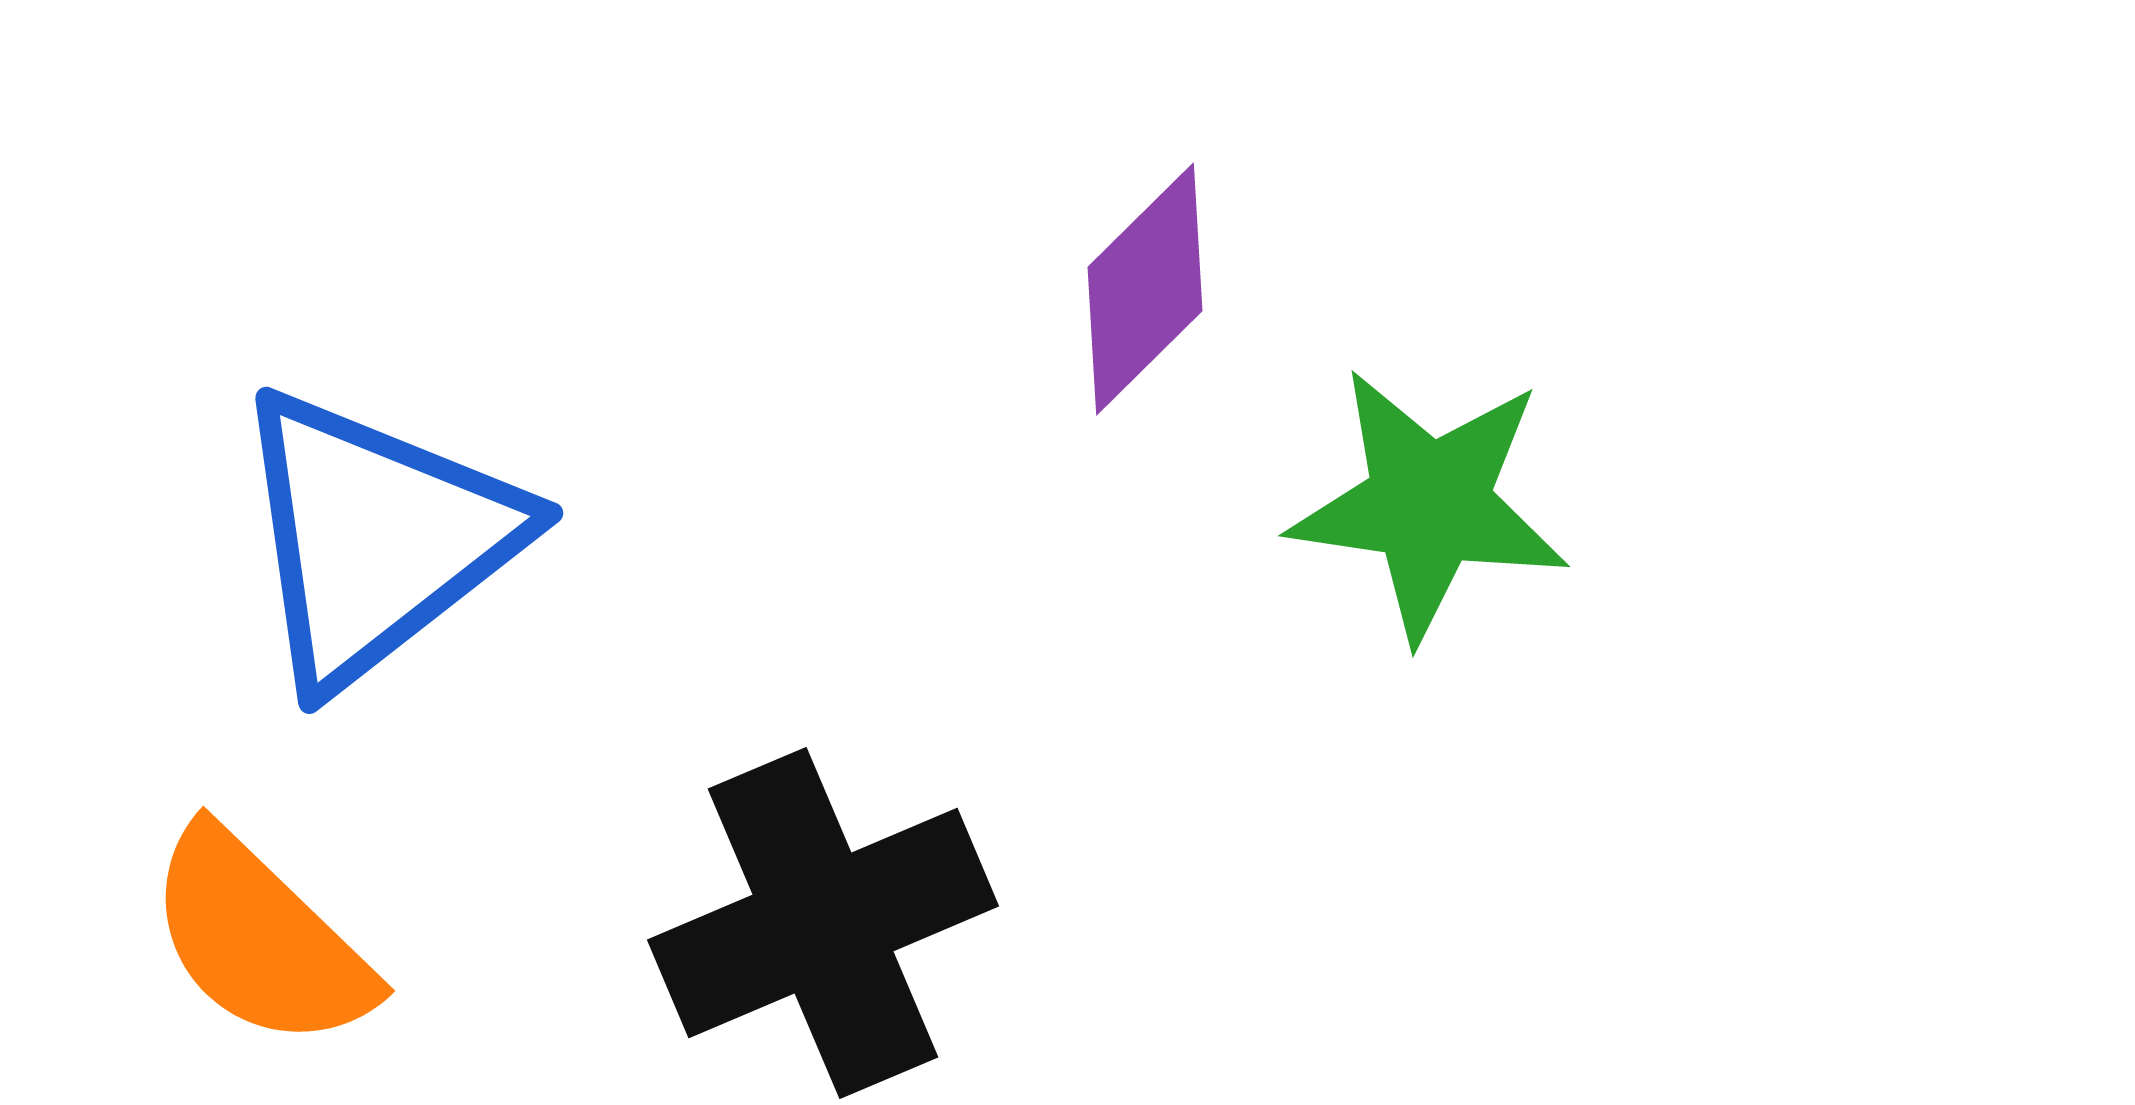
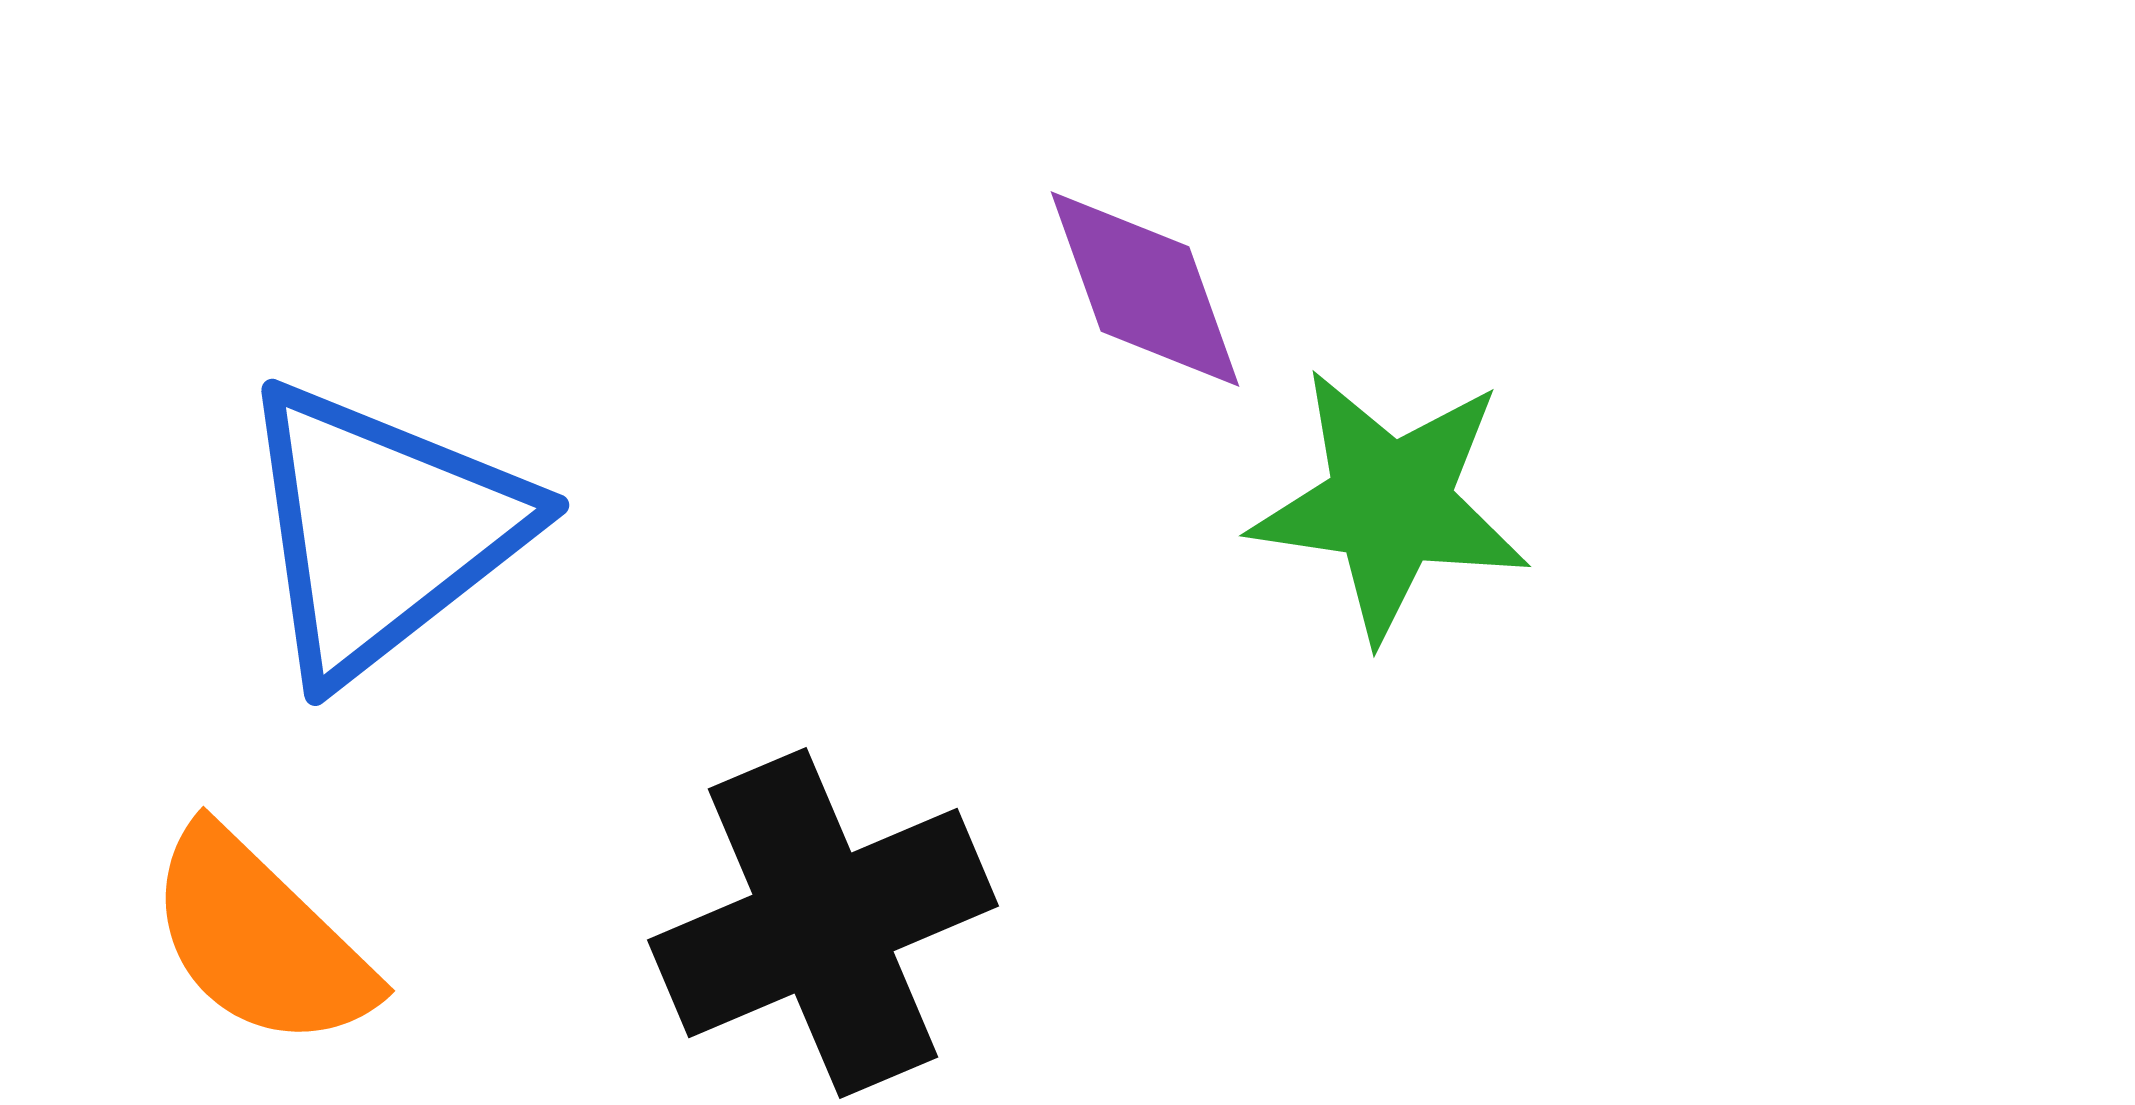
purple diamond: rotated 65 degrees counterclockwise
green star: moved 39 px left
blue triangle: moved 6 px right, 8 px up
